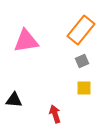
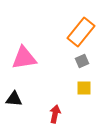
orange rectangle: moved 2 px down
pink triangle: moved 2 px left, 17 px down
black triangle: moved 1 px up
red arrow: rotated 30 degrees clockwise
